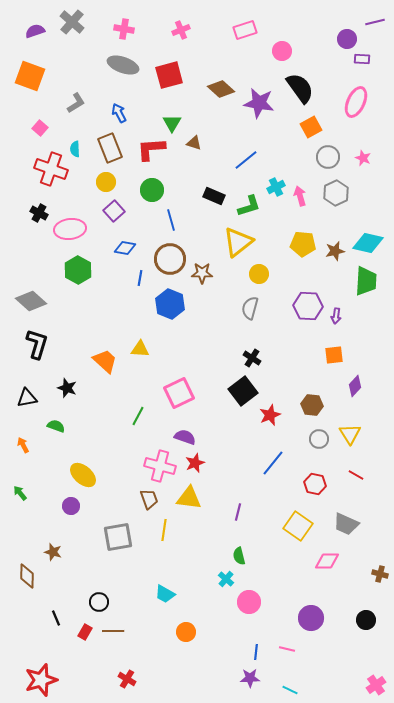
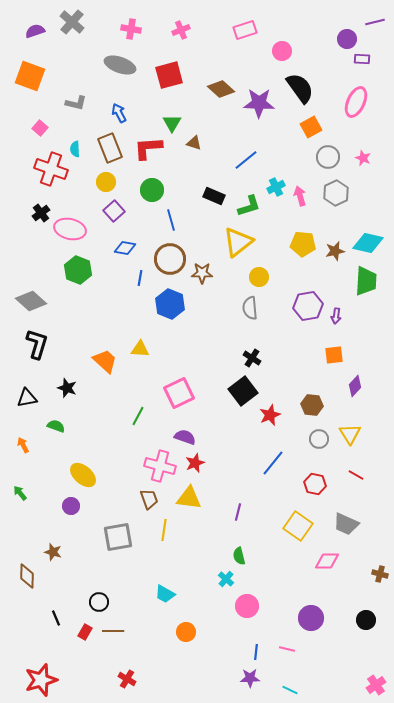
pink cross at (124, 29): moved 7 px right
gray ellipse at (123, 65): moved 3 px left
gray L-shape at (76, 103): rotated 45 degrees clockwise
purple star at (259, 103): rotated 8 degrees counterclockwise
red L-shape at (151, 149): moved 3 px left, 1 px up
black cross at (39, 213): moved 2 px right; rotated 24 degrees clockwise
pink ellipse at (70, 229): rotated 20 degrees clockwise
green hexagon at (78, 270): rotated 8 degrees counterclockwise
yellow circle at (259, 274): moved 3 px down
purple hexagon at (308, 306): rotated 12 degrees counterclockwise
gray semicircle at (250, 308): rotated 20 degrees counterclockwise
pink circle at (249, 602): moved 2 px left, 4 px down
